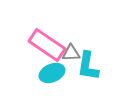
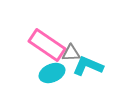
cyan L-shape: rotated 104 degrees clockwise
